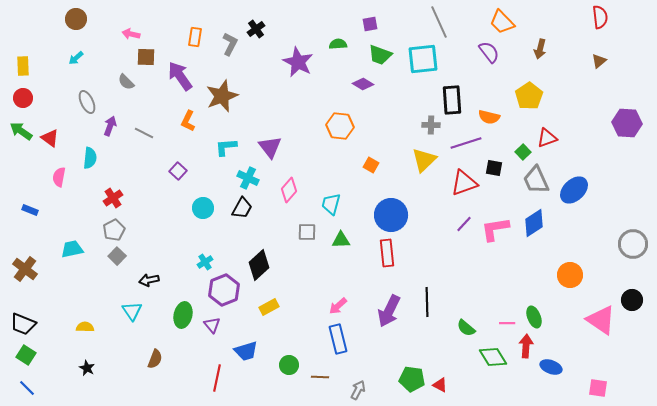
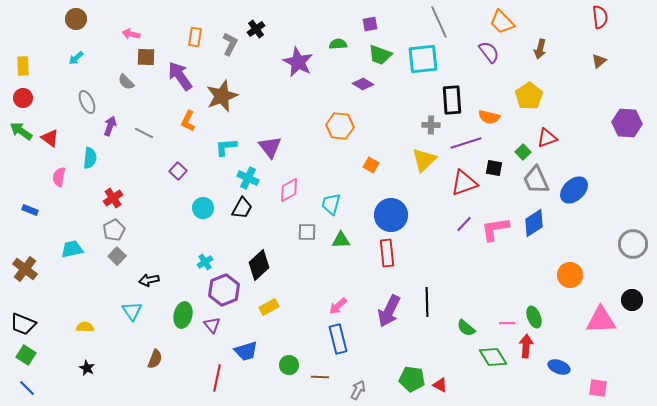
pink diamond at (289, 190): rotated 20 degrees clockwise
pink triangle at (601, 320): rotated 36 degrees counterclockwise
blue ellipse at (551, 367): moved 8 px right
